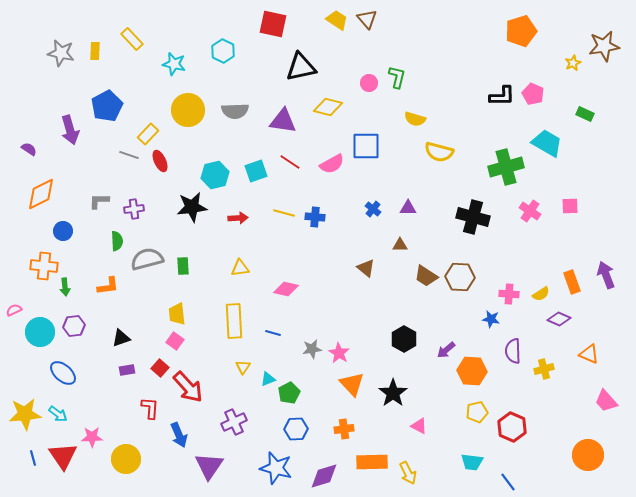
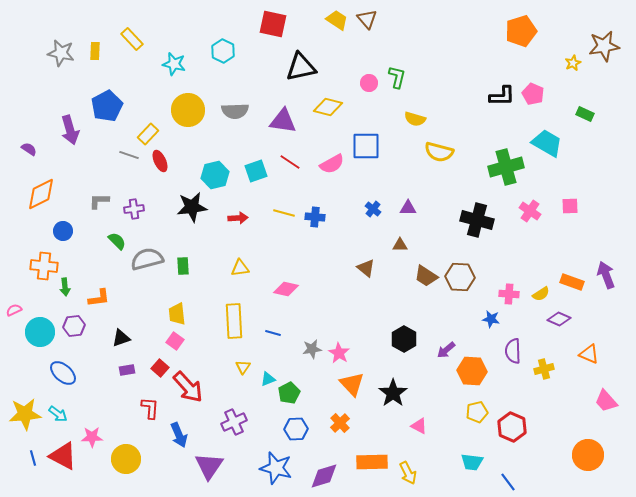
black cross at (473, 217): moved 4 px right, 3 px down
green semicircle at (117, 241): rotated 42 degrees counterclockwise
orange rectangle at (572, 282): rotated 50 degrees counterclockwise
orange L-shape at (108, 286): moved 9 px left, 12 px down
orange cross at (344, 429): moved 4 px left, 6 px up; rotated 36 degrees counterclockwise
red triangle at (63, 456): rotated 28 degrees counterclockwise
